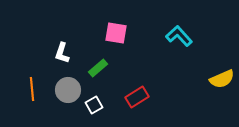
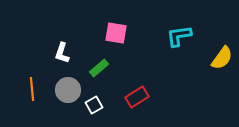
cyan L-shape: rotated 56 degrees counterclockwise
green rectangle: moved 1 px right
yellow semicircle: moved 21 px up; rotated 30 degrees counterclockwise
